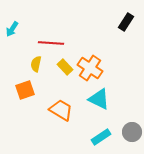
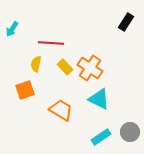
gray circle: moved 2 px left
